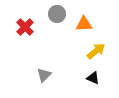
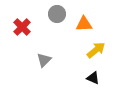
red cross: moved 3 px left
yellow arrow: moved 1 px up
gray triangle: moved 15 px up
